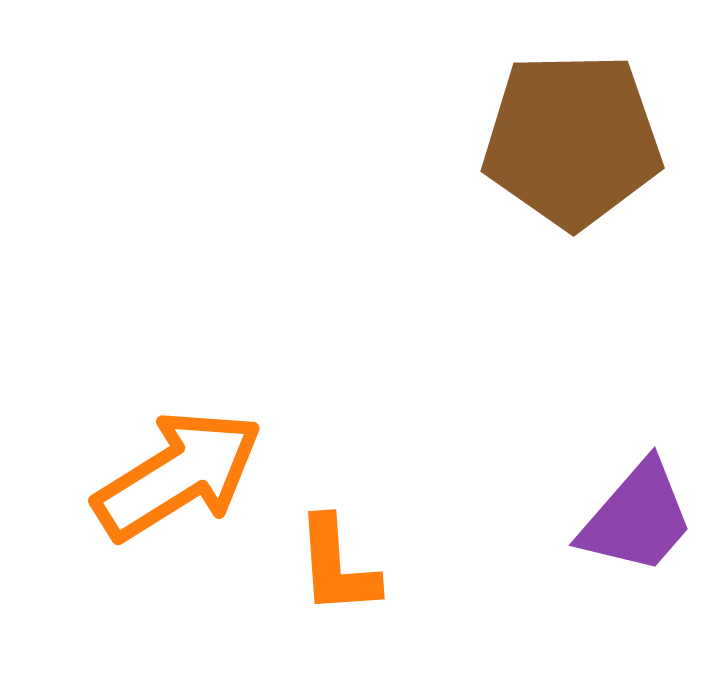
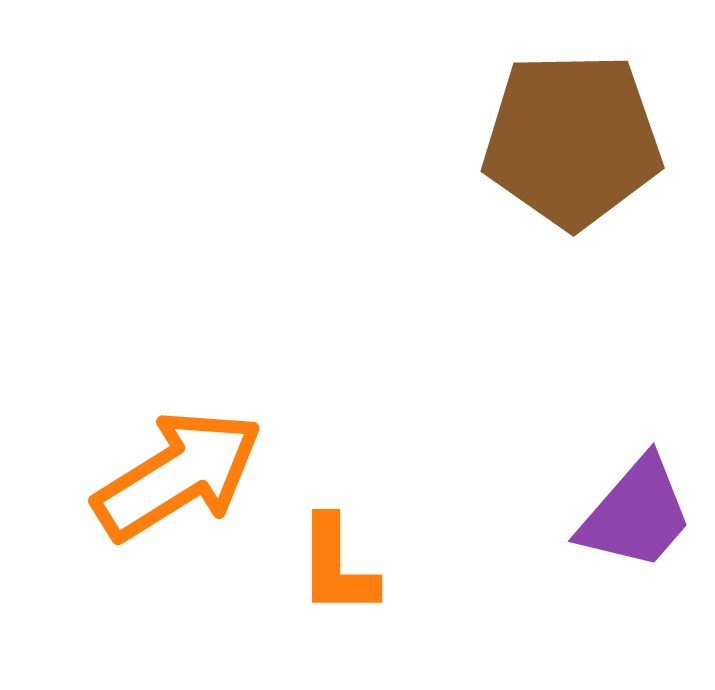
purple trapezoid: moved 1 px left, 4 px up
orange L-shape: rotated 4 degrees clockwise
